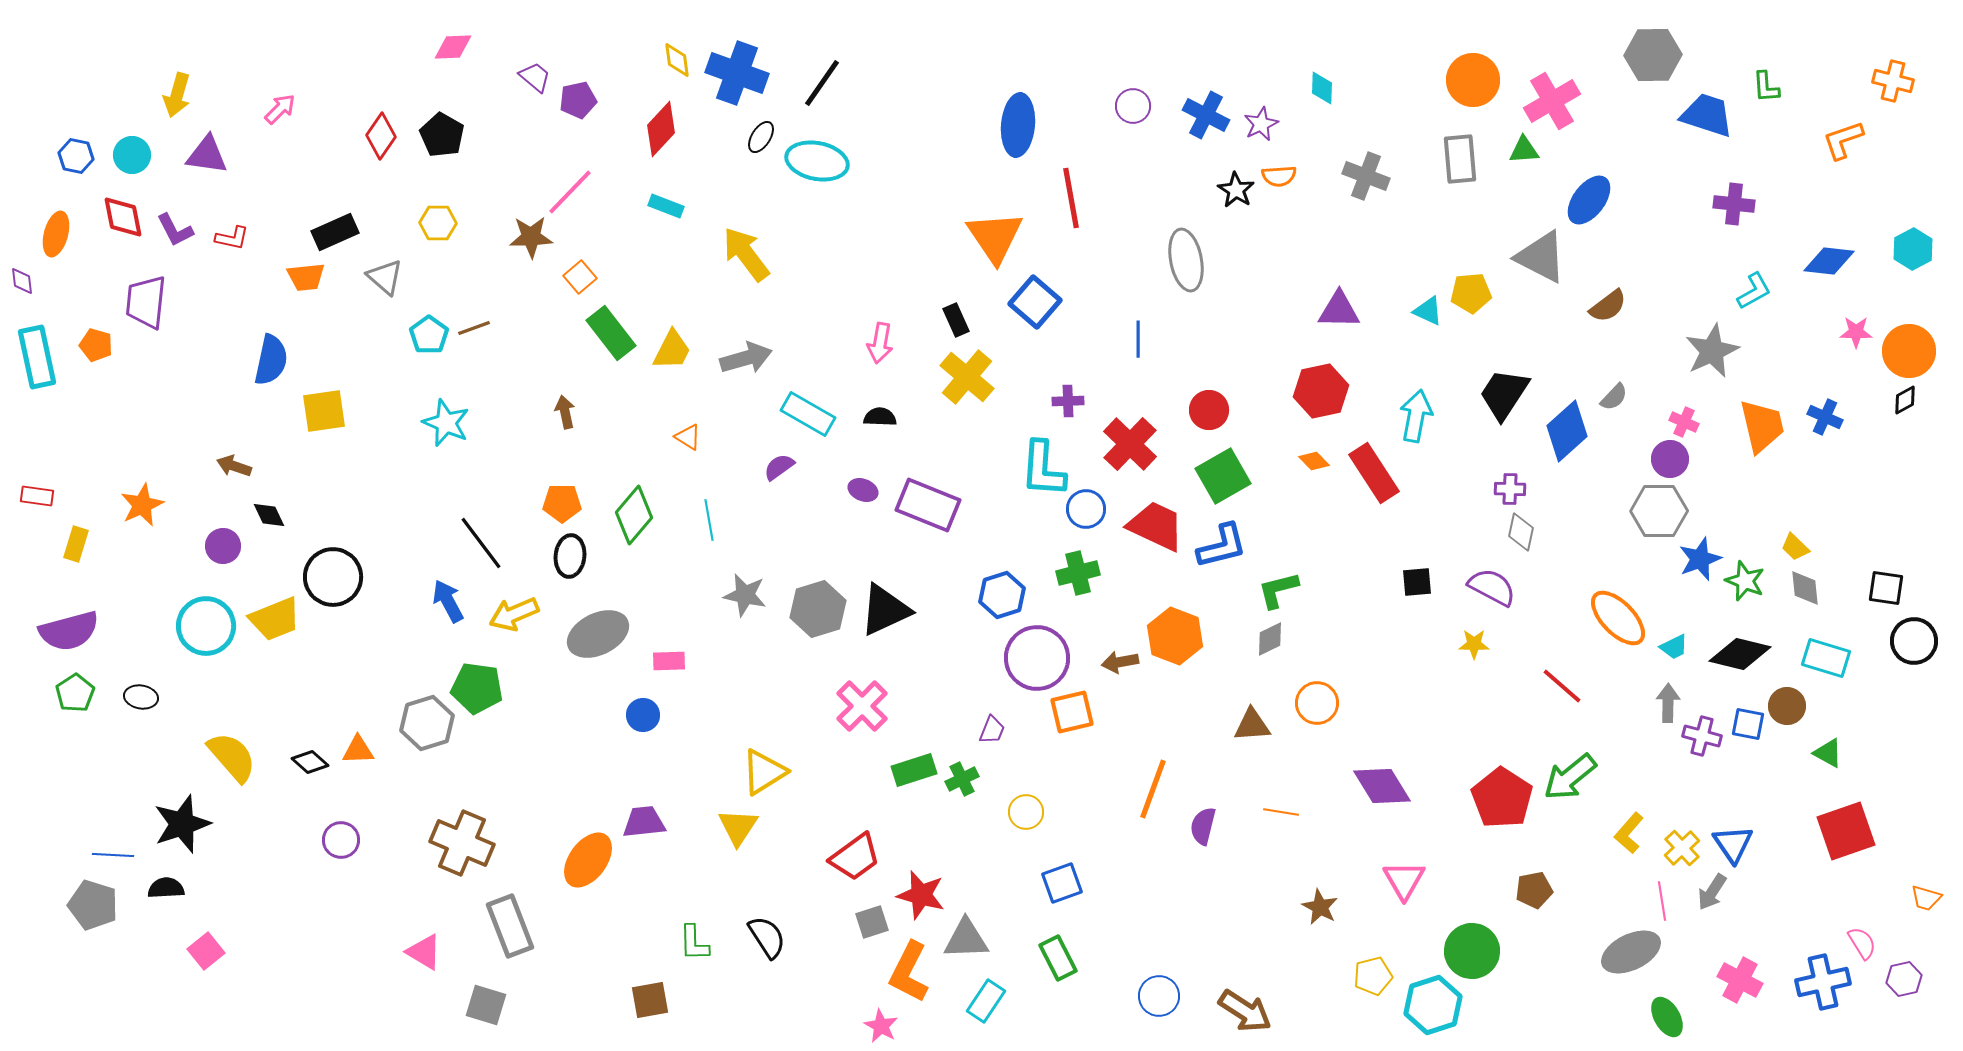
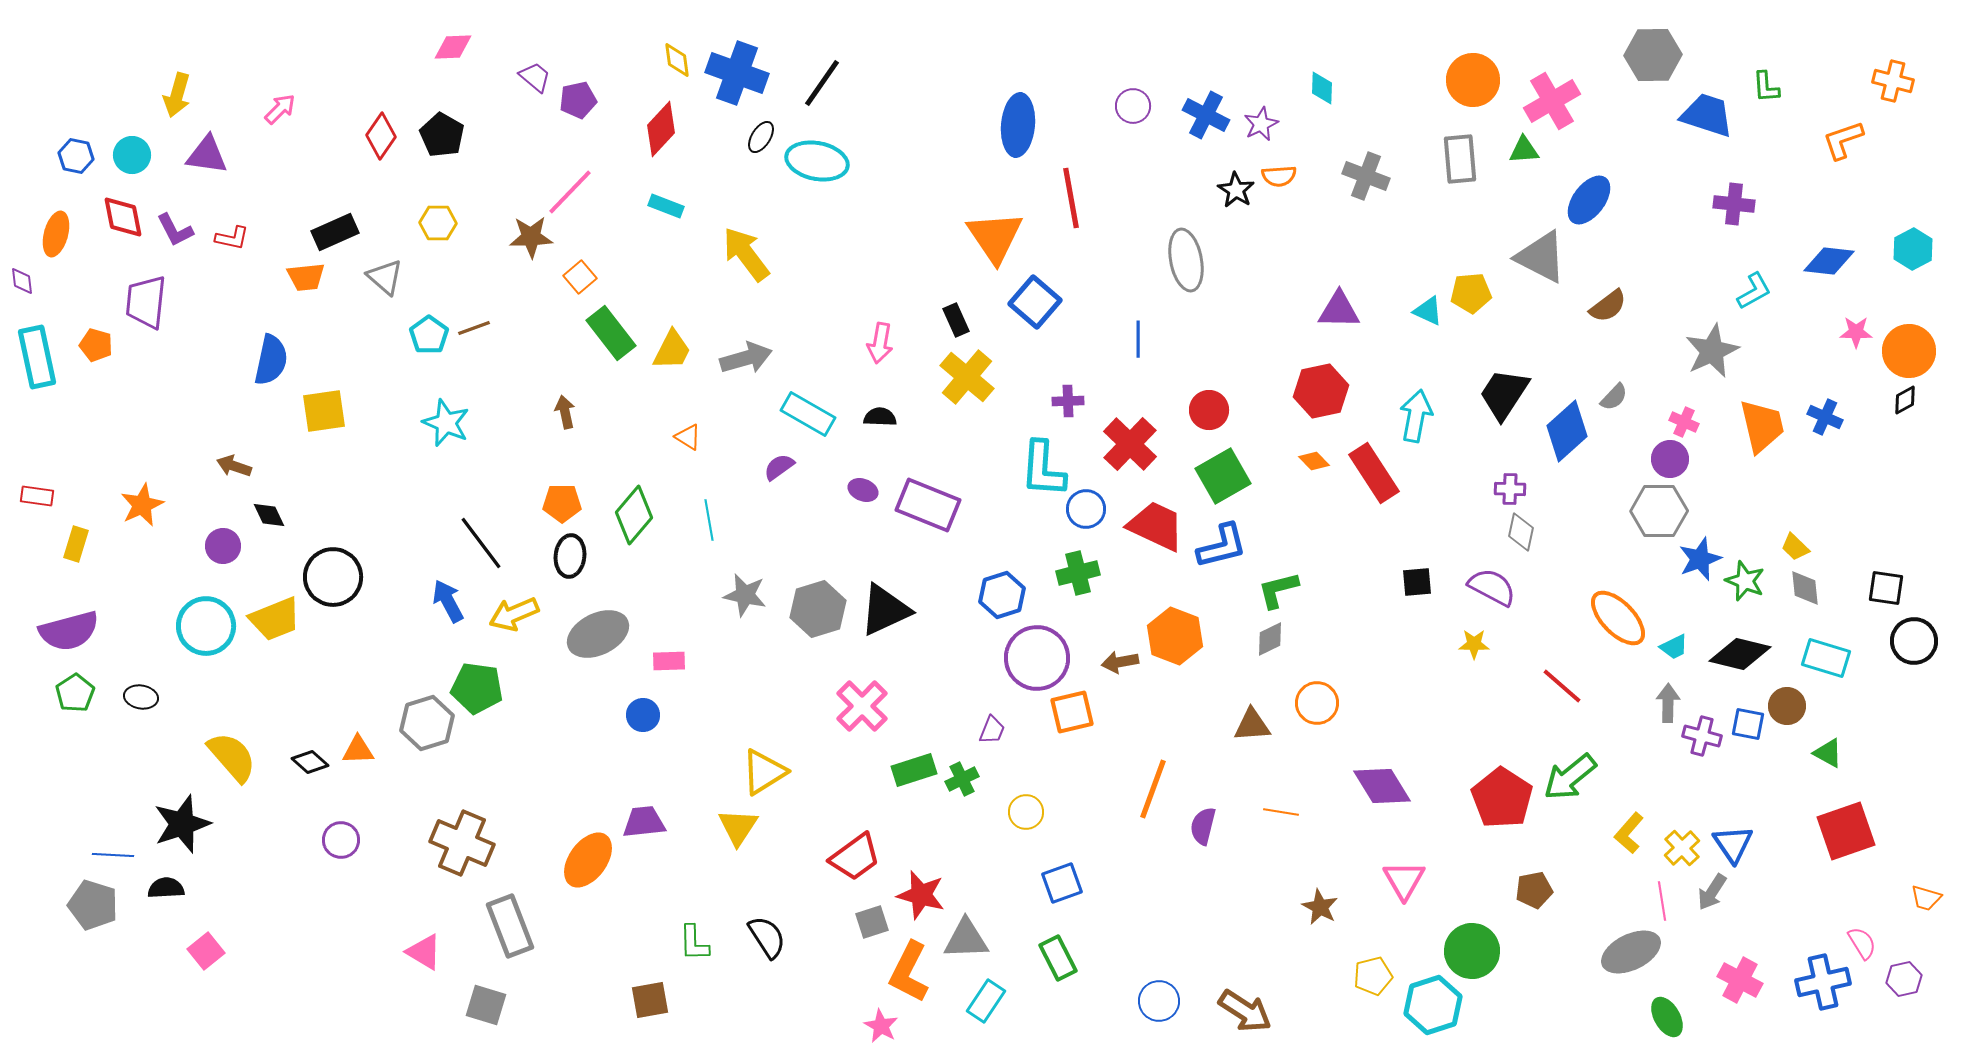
blue circle at (1159, 996): moved 5 px down
